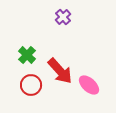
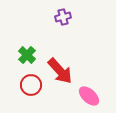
purple cross: rotated 28 degrees clockwise
pink ellipse: moved 11 px down
